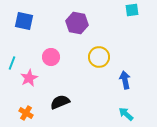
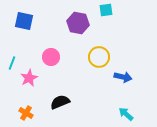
cyan square: moved 26 px left
purple hexagon: moved 1 px right
blue arrow: moved 2 px left, 3 px up; rotated 114 degrees clockwise
